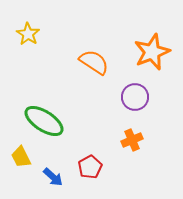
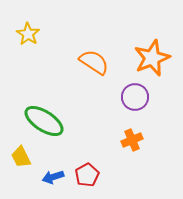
orange star: moved 6 px down
red pentagon: moved 3 px left, 8 px down
blue arrow: rotated 120 degrees clockwise
